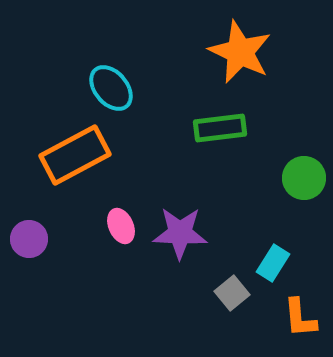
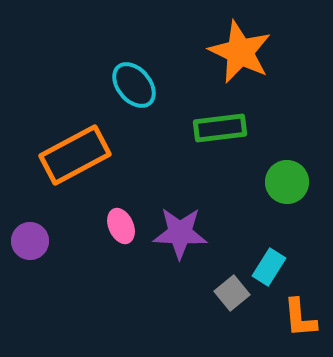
cyan ellipse: moved 23 px right, 3 px up
green circle: moved 17 px left, 4 px down
purple circle: moved 1 px right, 2 px down
cyan rectangle: moved 4 px left, 4 px down
